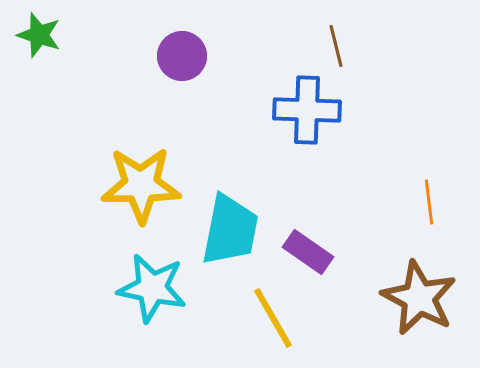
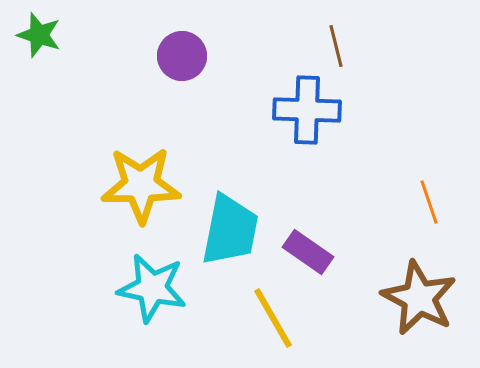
orange line: rotated 12 degrees counterclockwise
